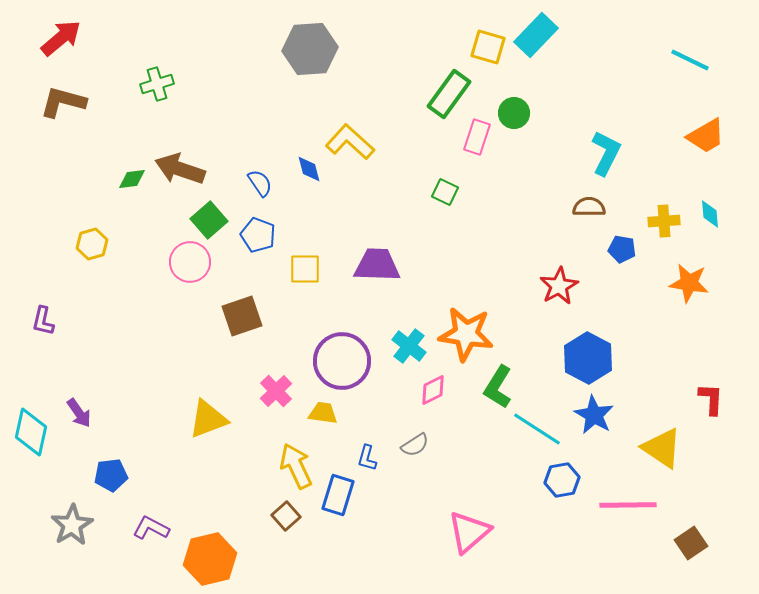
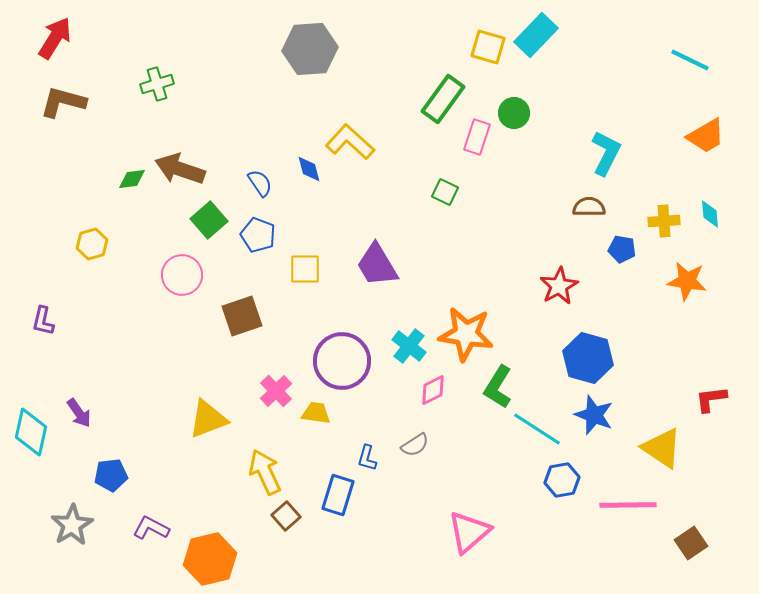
red arrow at (61, 38): moved 6 px left; rotated 18 degrees counterclockwise
green rectangle at (449, 94): moved 6 px left, 5 px down
pink circle at (190, 262): moved 8 px left, 13 px down
purple trapezoid at (377, 265): rotated 123 degrees counterclockwise
orange star at (689, 283): moved 2 px left, 2 px up
blue hexagon at (588, 358): rotated 12 degrees counterclockwise
red L-shape at (711, 399): rotated 100 degrees counterclockwise
yellow trapezoid at (323, 413): moved 7 px left
blue star at (594, 415): rotated 9 degrees counterclockwise
yellow arrow at (296, 466): moved 31 px left, 6 px down
